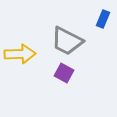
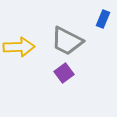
yellow arrow: moved 1 px left, 7 px up
purple square: rotated 24 degrees clockwise
